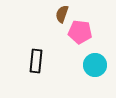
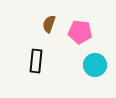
brown semicircle: moved 13 px left, 10 px down
